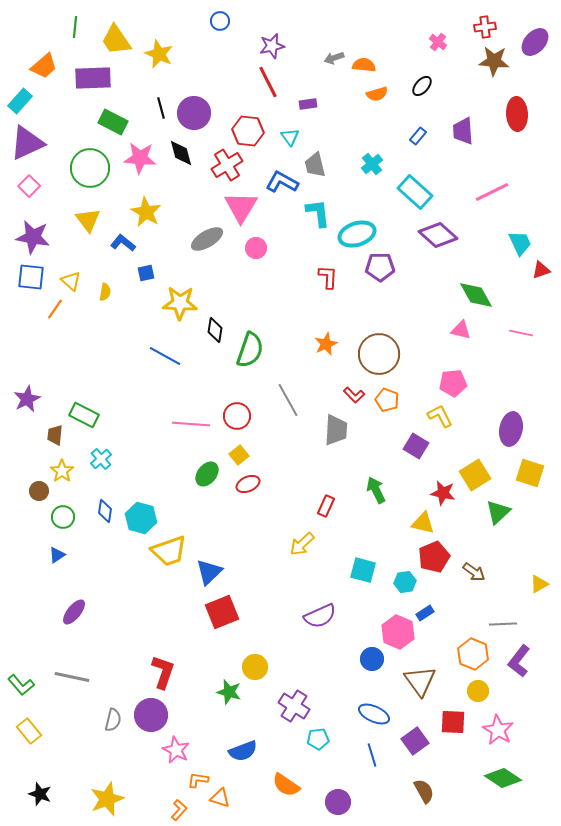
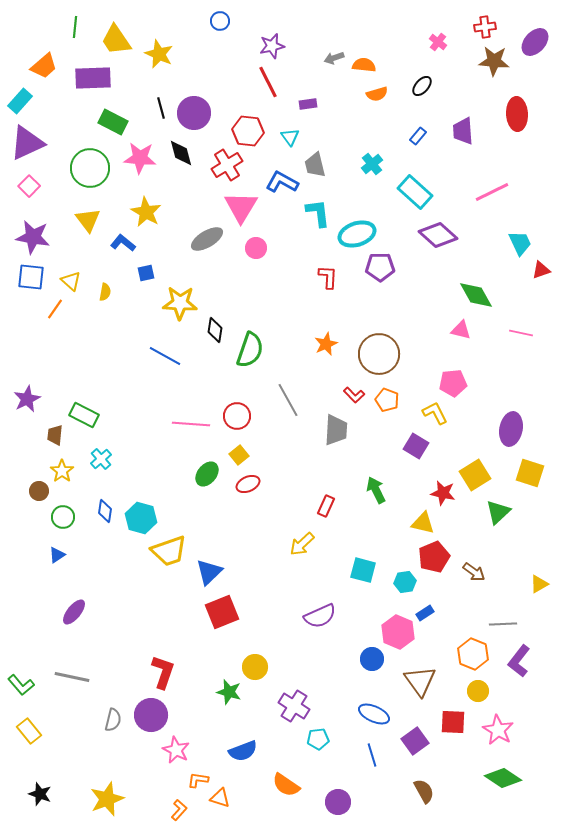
yellow L-shape at (440, 416): moved 5 px left, 3 px up
